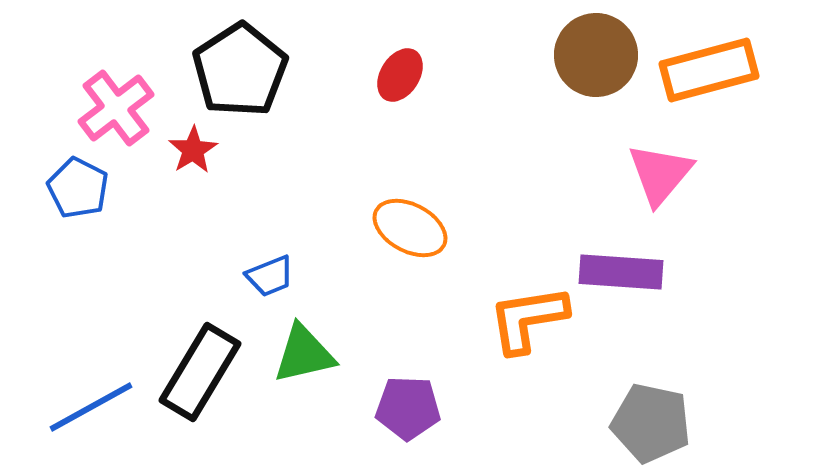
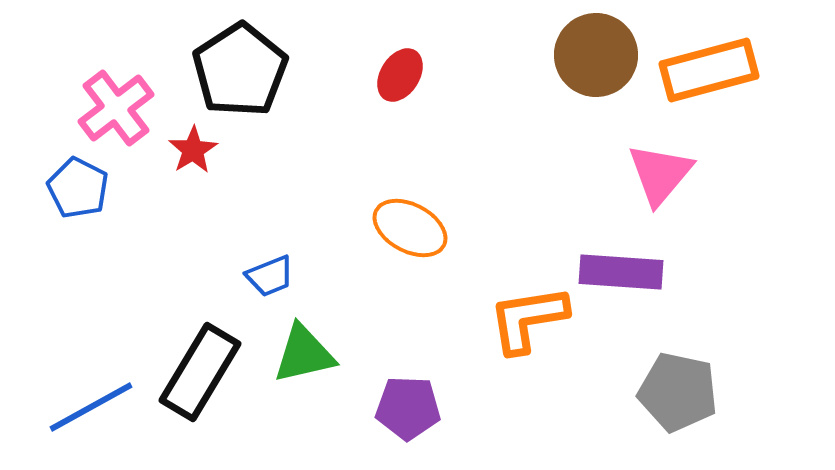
gray pentagon: moved 27 px right, 31 px up
